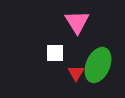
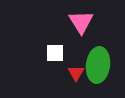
pink triangle: moved 4 px right
green ellipse: rotated 16 degrees counterclockwise
